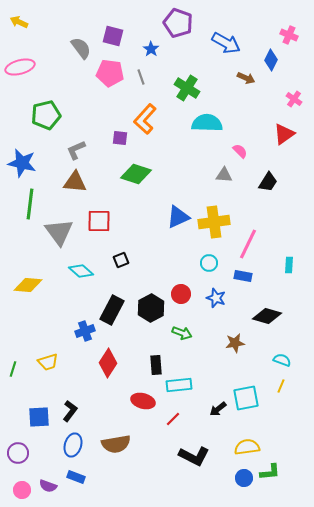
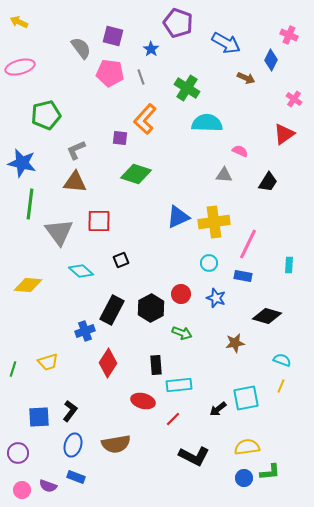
pink semicircle at (240, 151): rotated 21 degrees counterclockwise
